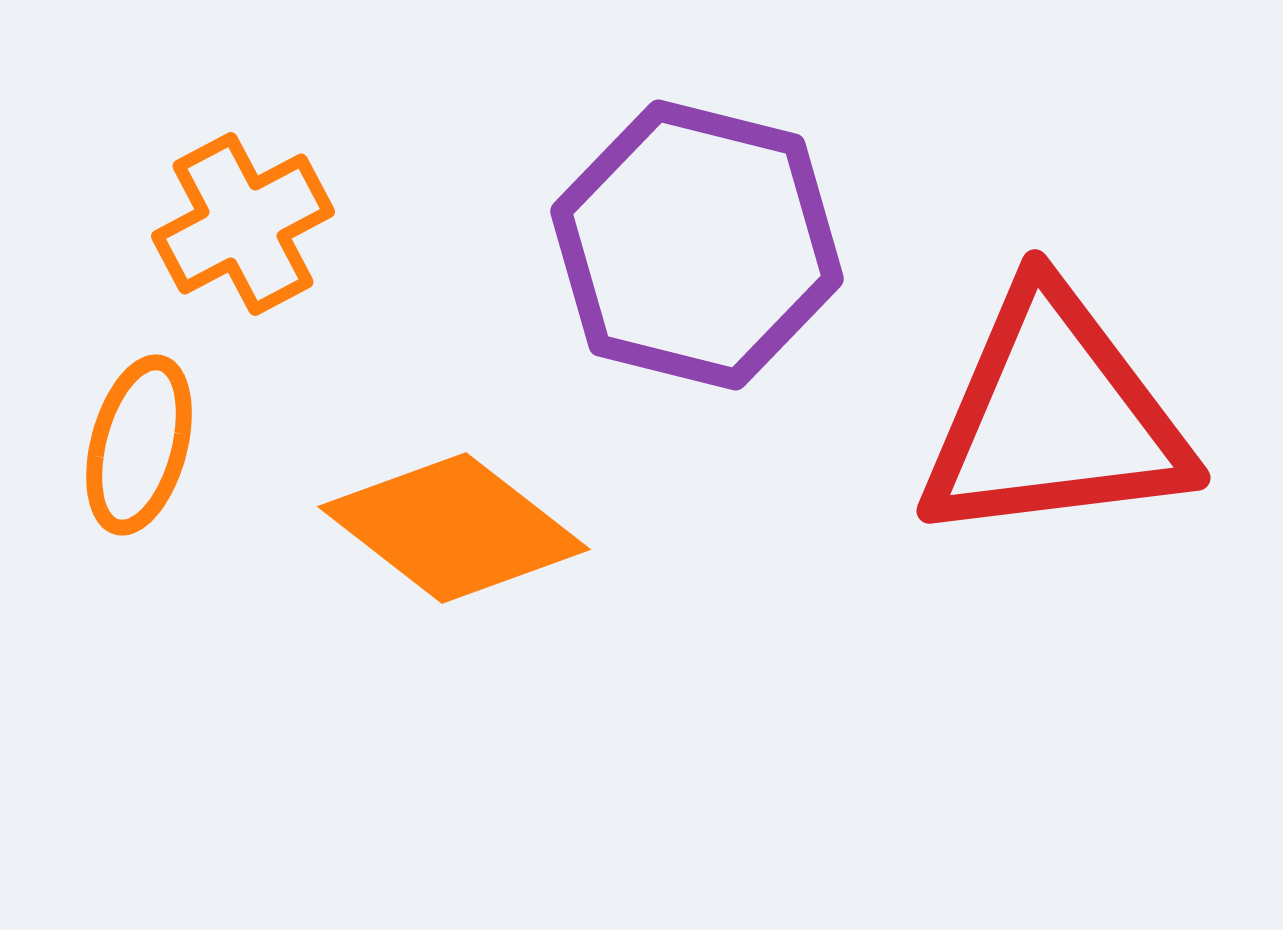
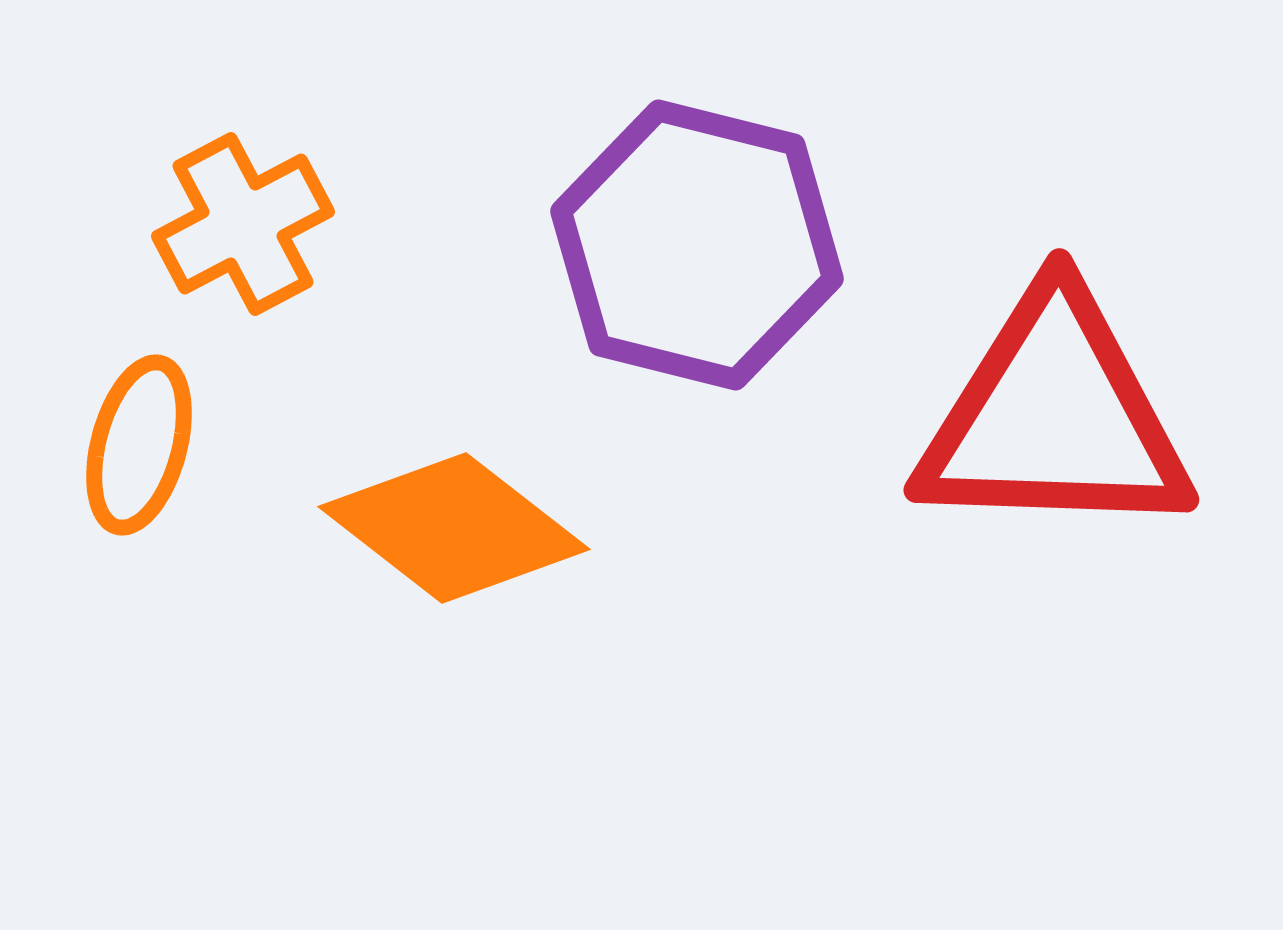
red triangle: rotated 9 degrees clockwise
